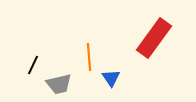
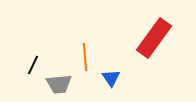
orange line: moved 4 px left
gray trapezoid: rotated 8 degrees clockwise
